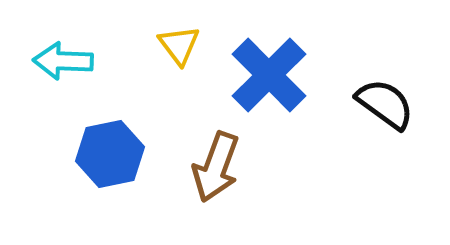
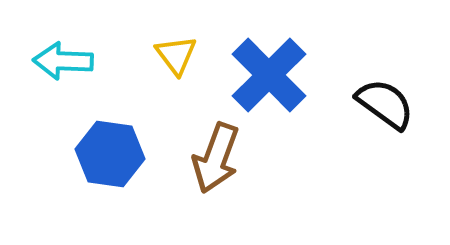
yellow triangle: moved 3 px left, 10 px down
blue hexagon: rotated 20 degrees clockwise
brown arrow: moved 9 px up
